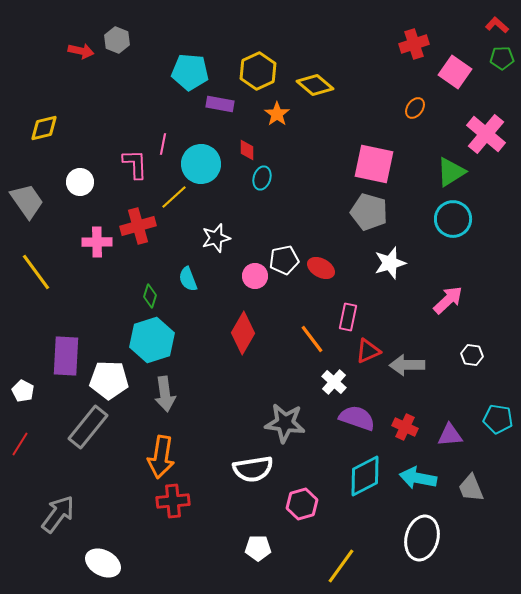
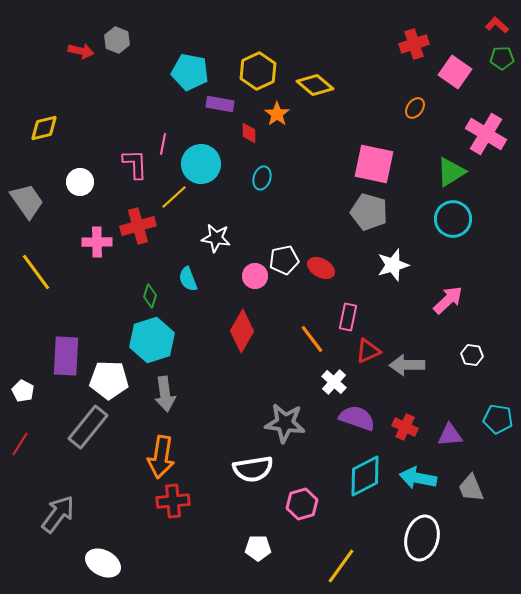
cyan pentagon at (190, 72): rotated 6 degrees clockwise
pink cross at (486, 134): rotated 9 degrees counterclockwise
red diamond at (247, 150): moved 2 px right, 17 px up
white star at (216, 238): rotated 24 degrees clockwise
white star at (390, 263): moved 3 px right, 2 px down
red diamond at (243, 333): moved 1 px left, 2 px up
